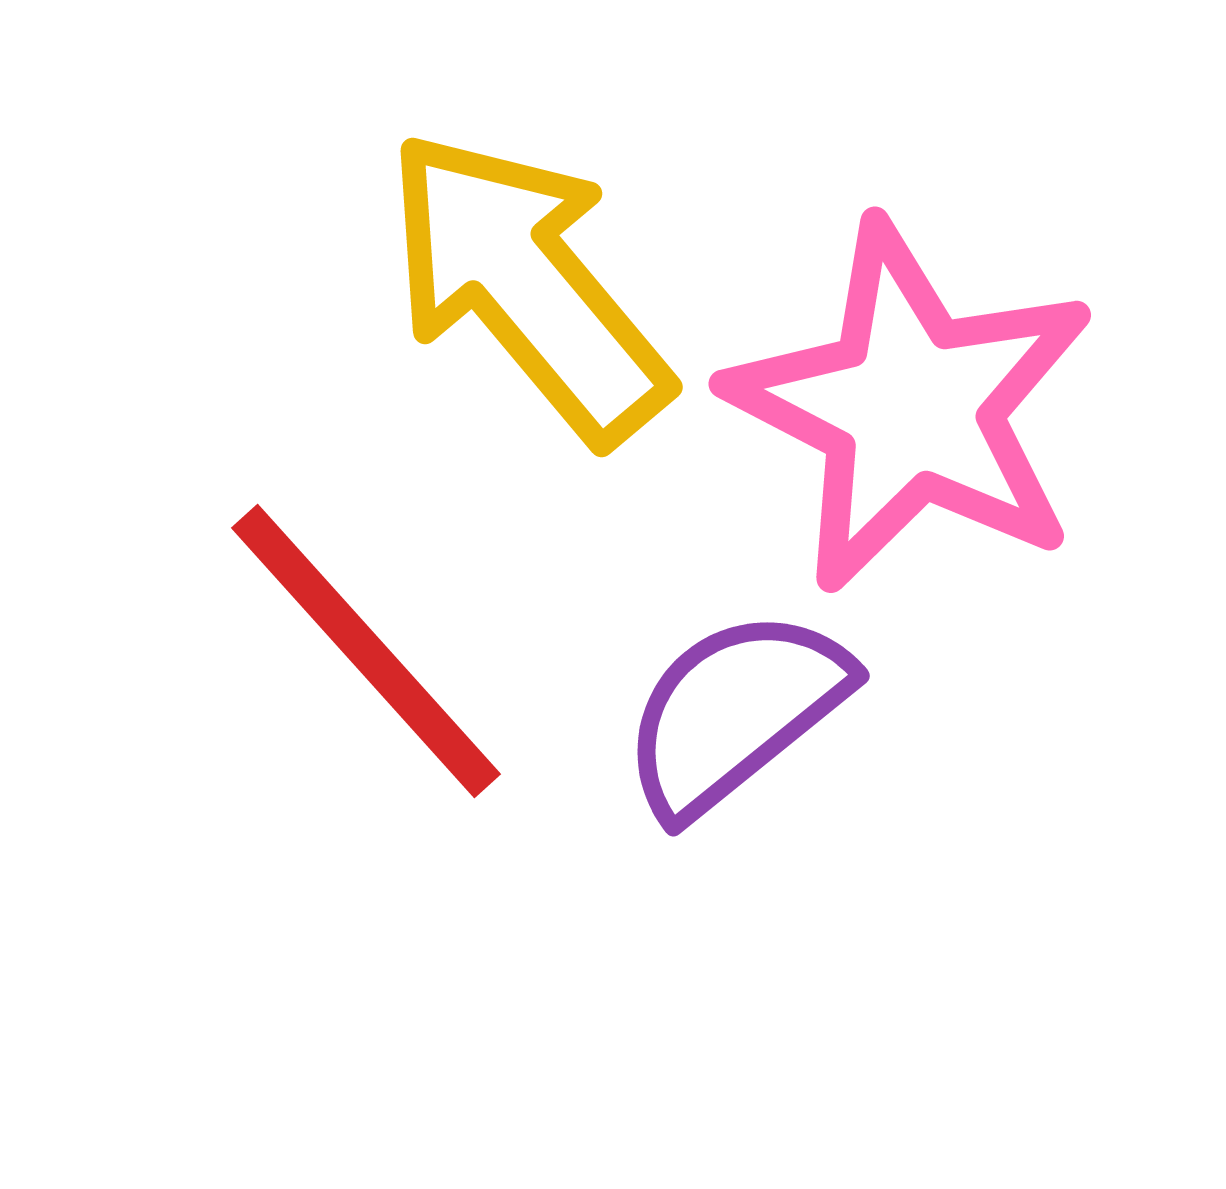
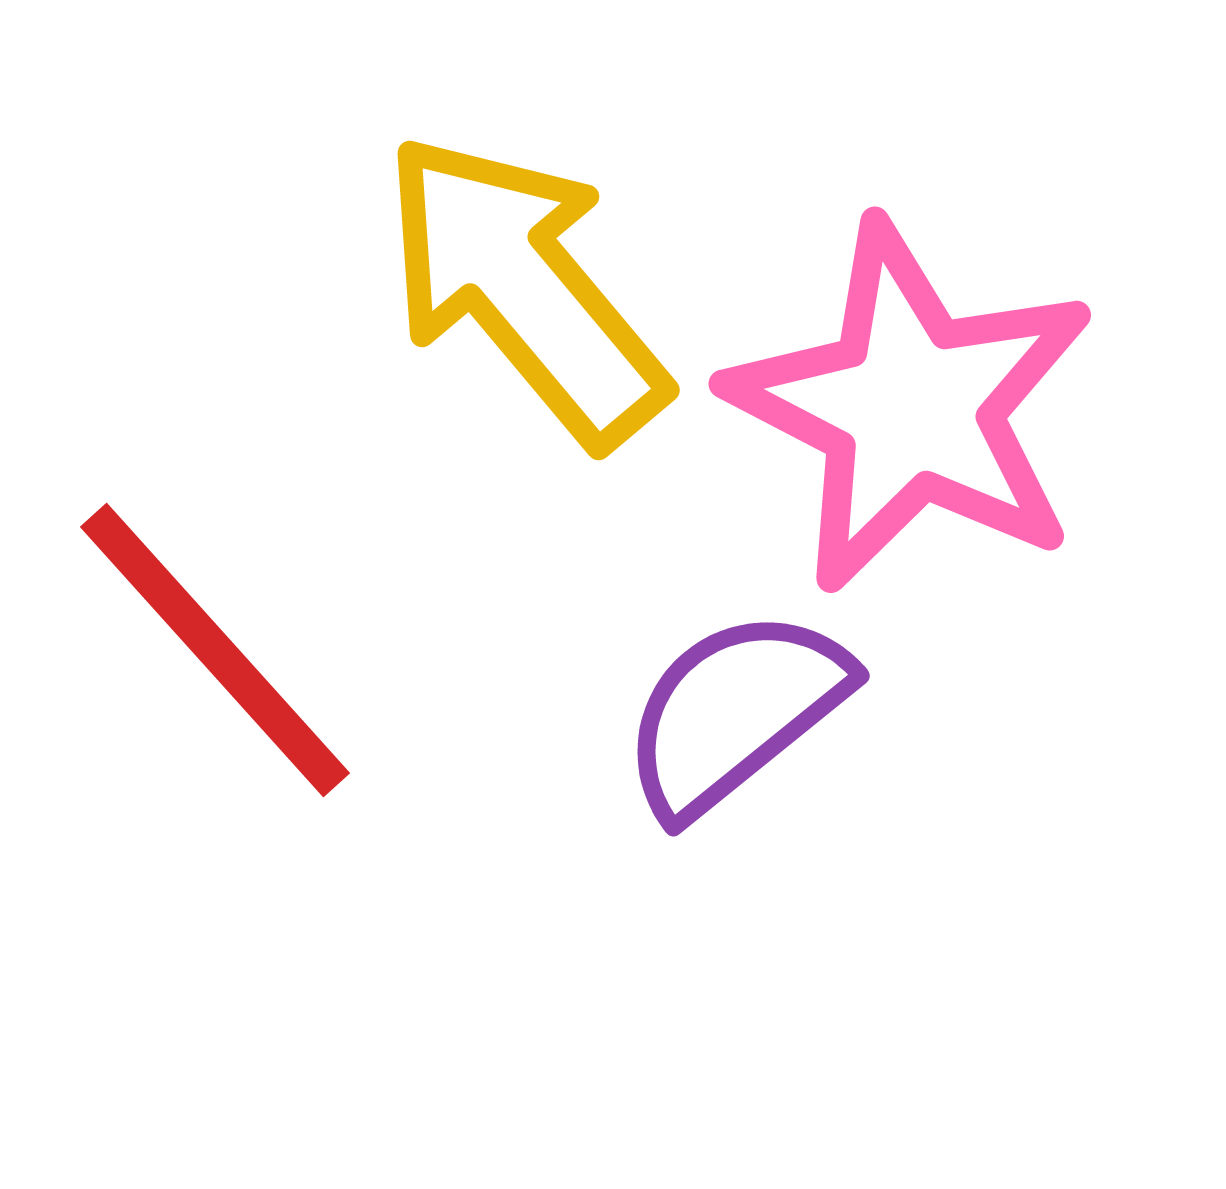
yellow arrow: moved 3 px left, 3 px down
red line: moved 151 px left, 1 px up
